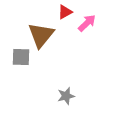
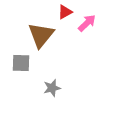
gray square: moved 6 px down
gray star: moved 14 px left, 8 px up
